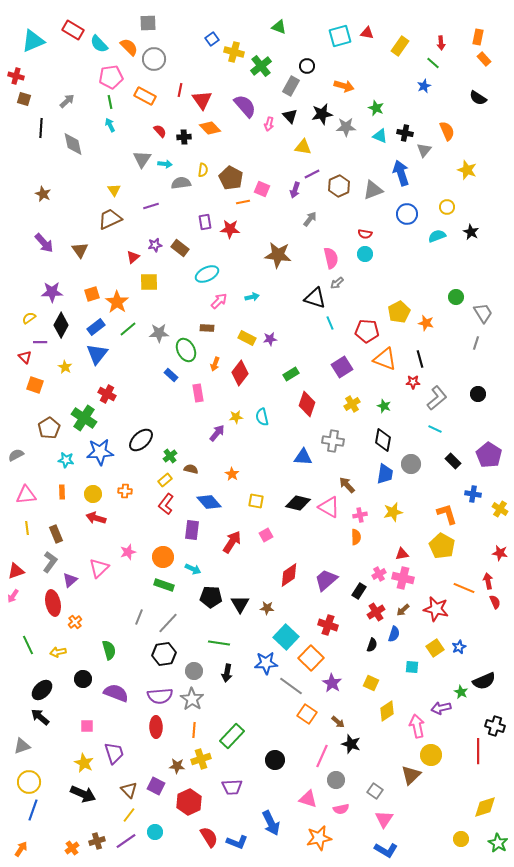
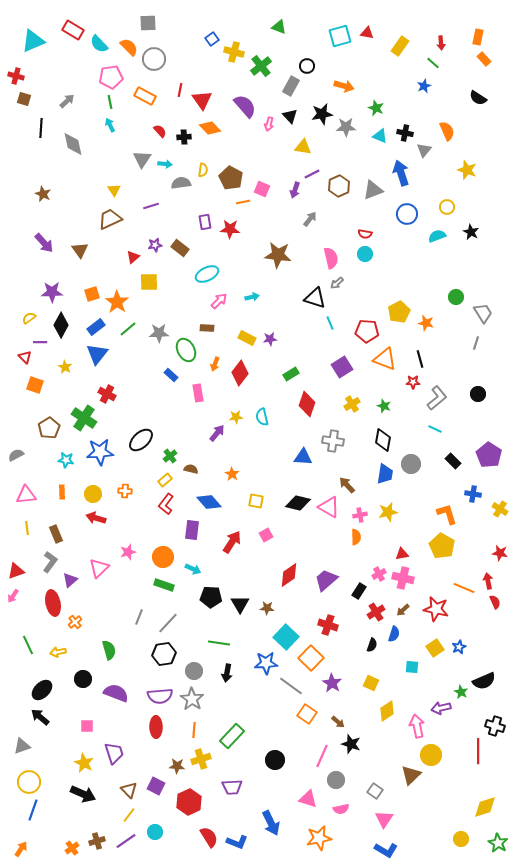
yellow star at (393, 512): moved 5 px left
